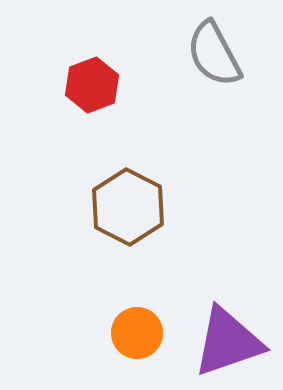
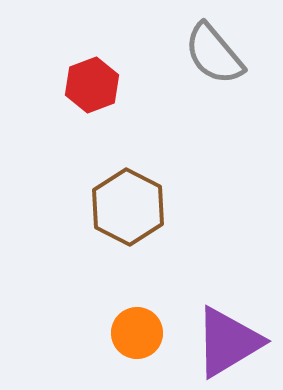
gray semicircle: rotated 12 degrees counterclockwise
purple triangle: rotated 12 degrees counterclockwise
